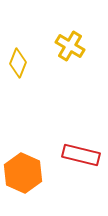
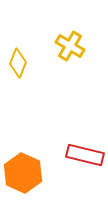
red rectangle: moved 4 px right
